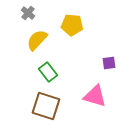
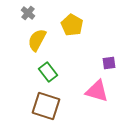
yellow pentagon: rotated 25 degrees clockwise
yellow semicircle: rotated 15 degrees counterclockwise
pink triangle: moved 2 px right, 5 px up
